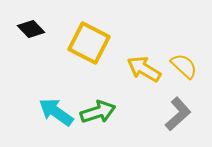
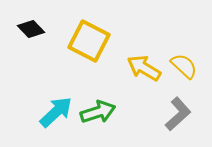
yellow square: moved 2 px up
yellow arrow: moved 1 px up
cyan arrow: rotated 102 degrees clockwise
